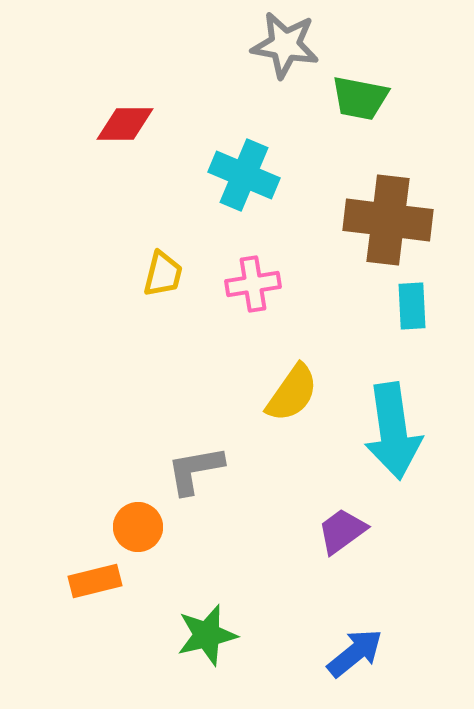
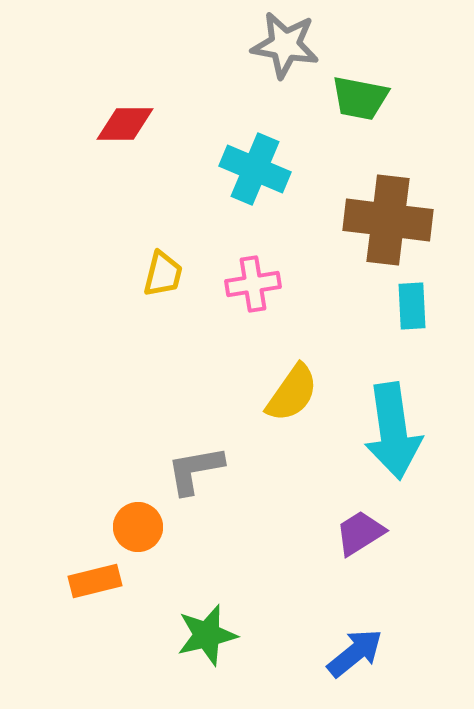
cyan cross: moved 11 px right, 6 px up
purple trapezoid: moved 18 px right, 2 px down; rotated 4 degrees clockwise
